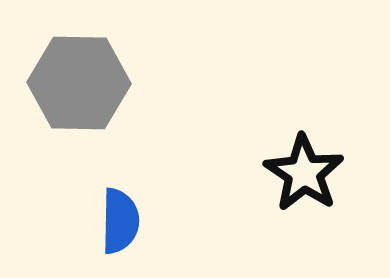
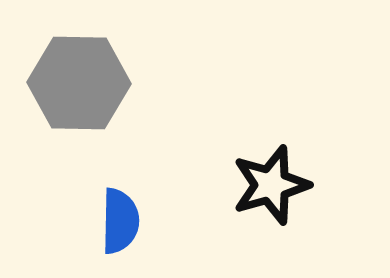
black star: moved 33 px left, 12 px down; rotated 22 degrees clockwise
